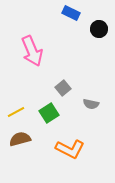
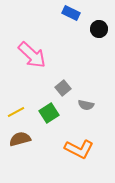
pink arrow: moved 4 px down; rotated 24 degrees counterclockwise
gray semicircle: moved 5 px left, 1 px down
orange L-shape: moved 9 px right
